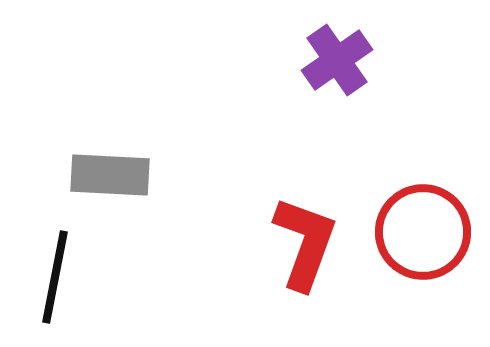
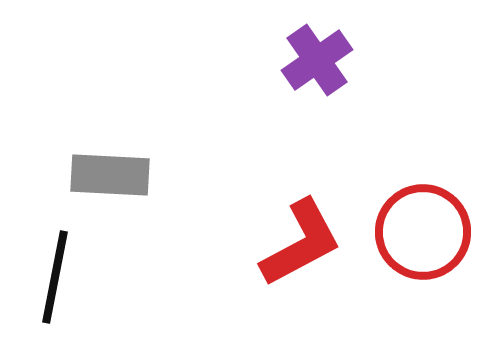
purple cross: moved 20 px left
red L-shape: moved 4 px left; rotated 42 degrees clockwise
